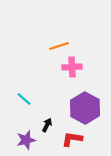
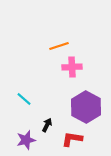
purple hexagon: moved 1 px right, 1 px up
